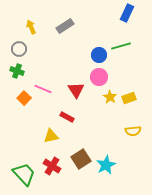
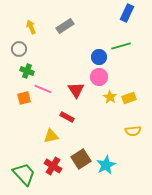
blue circle: moved 2 px down
green cross: moved 10 px right
orange square: rotated 32 degrees clockwise
red cross: moved 1 px right
